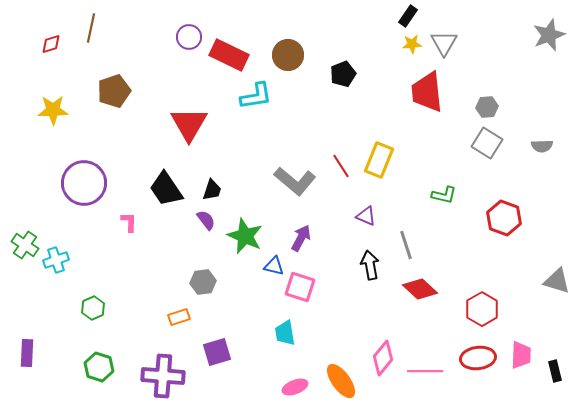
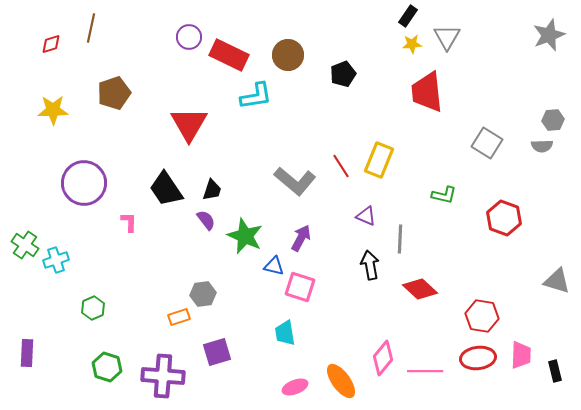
gray triangle at (444, 43): moved 3 px right, 6 px up
brown pentagon at (114, 91): moved 2 px down
gray hexagon at (487, 107): moved 66 px right, 13 px down
gray line at (406, 245): moved 6 px left, 6 px up; rotated 20 degrees clockwise
gray hexagon at (203, 282): moved 12 px down
red hexagon at (482, 309): moved 7 px down; rotated 20 degrees counterclockwise
green hexagon at (99, 367): moved 8 px right
